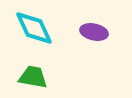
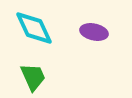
green trapezoid: rotated 56 degrees clockwise
